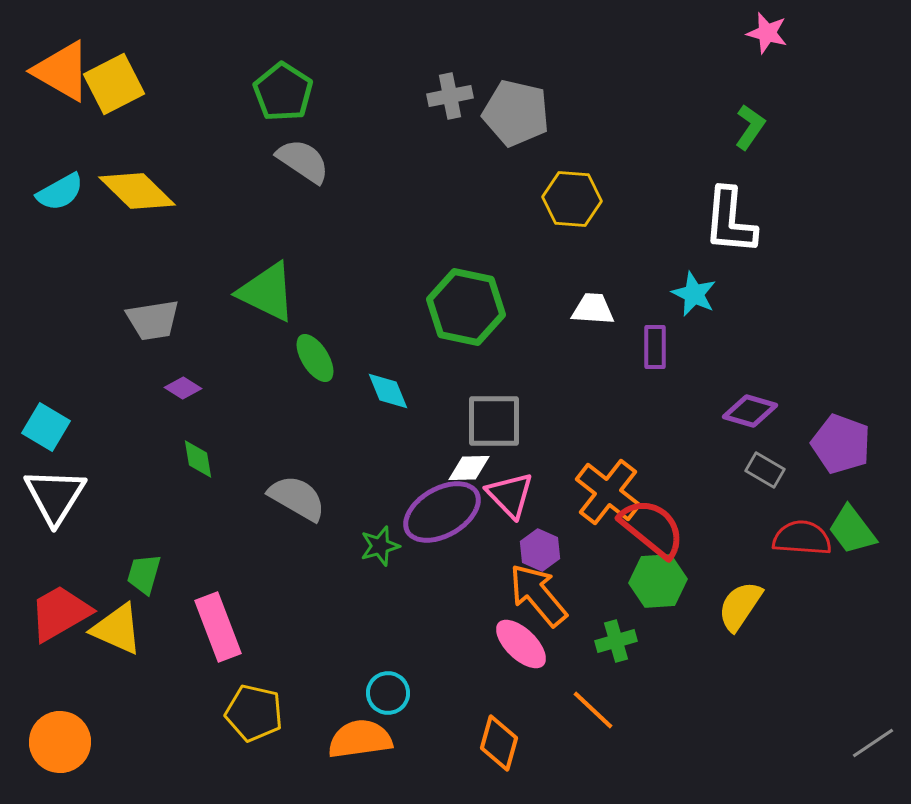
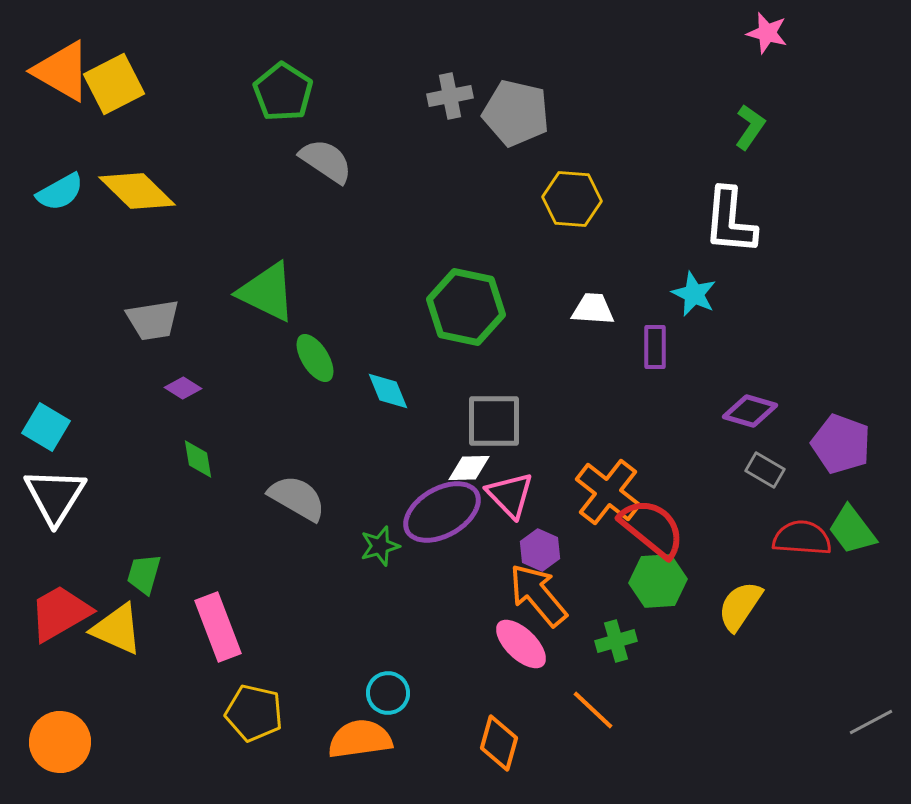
gray semicircle at (303, 161): moved 23 px right
gray line at (873, 743): moved 2 px left, 21 px up; rotated 6 degrees clockwise
